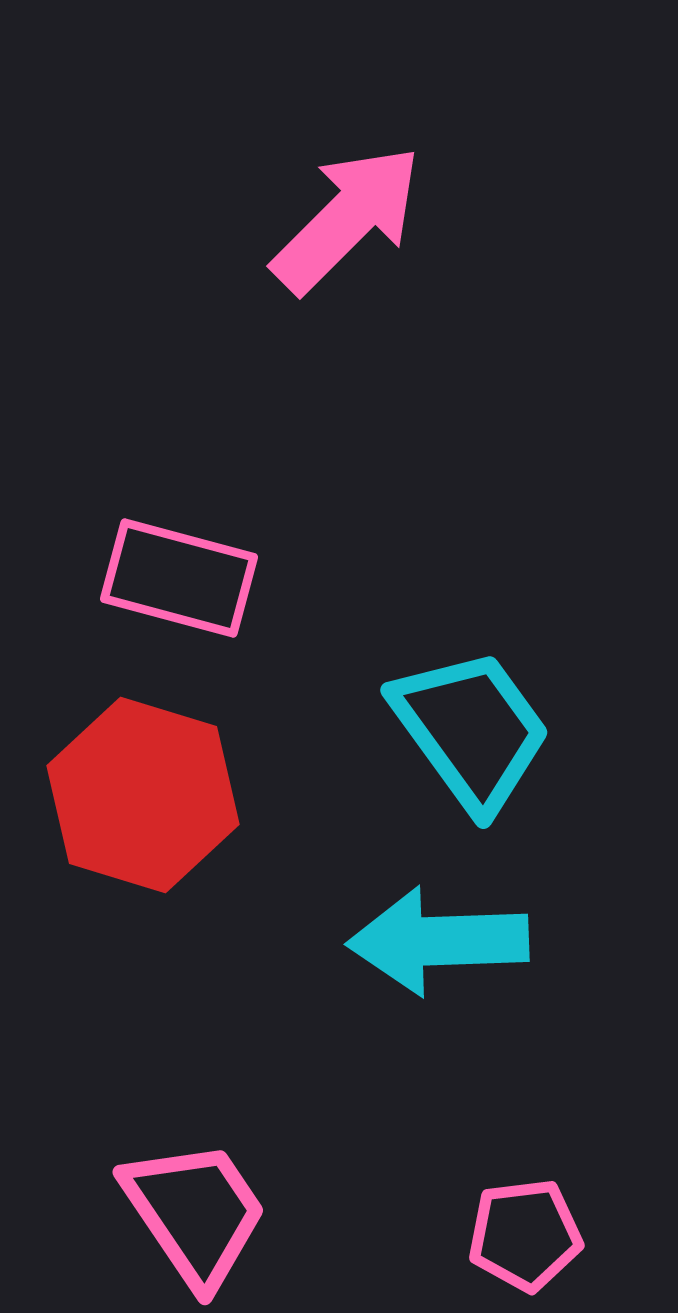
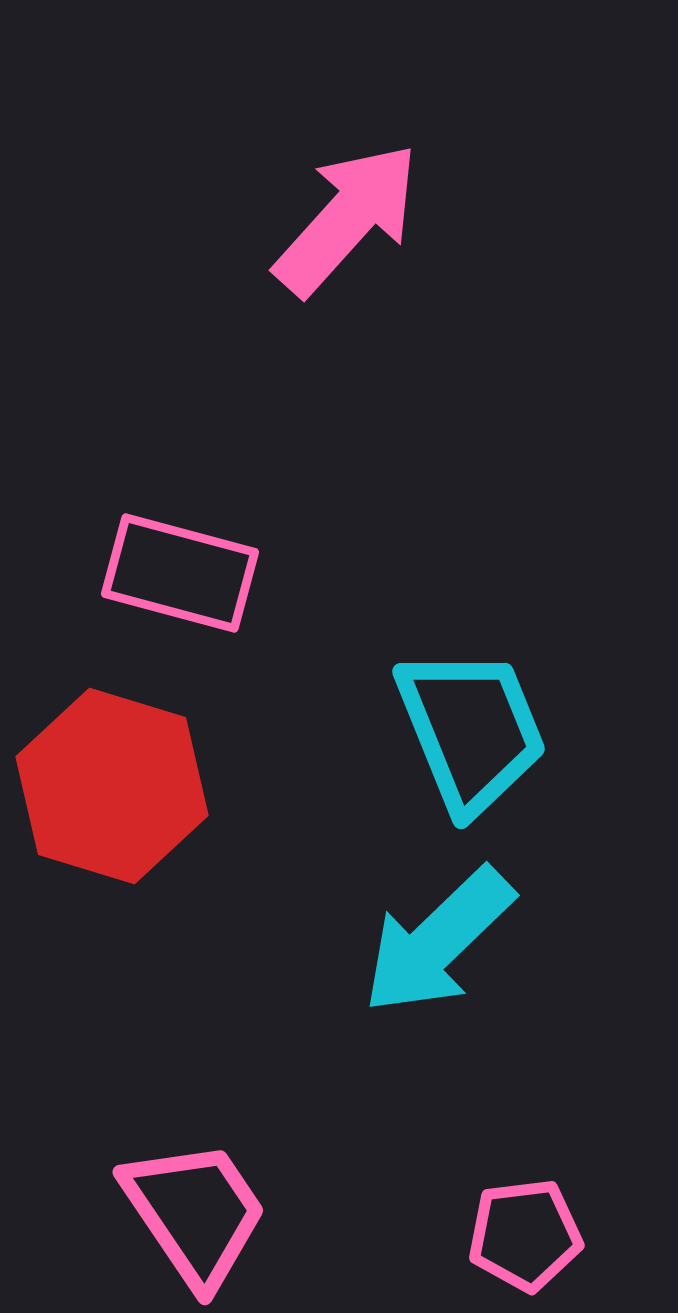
pink arrow: rotated 3 degrees counterclockwise
pink rectangle: moved 1 px right, 5 px up
cyan trapezoid: rotated 14 degrees clockwise
red hexagon: moved 31 px left, 9 px up
cyan arrow: rotated 42 degrees counterclockwise
